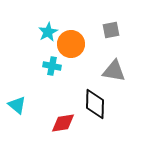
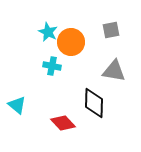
cyan star: rotated 18 degrees counterclockwise
orange circle: moved 2 px up
black diamond: moved 1 px left, 1 px up
red diamond: rotated 55 degrees clockwise
